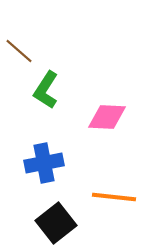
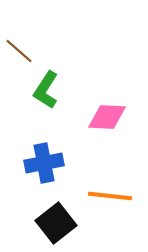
orange line: moved 4 px left, 1 px up
